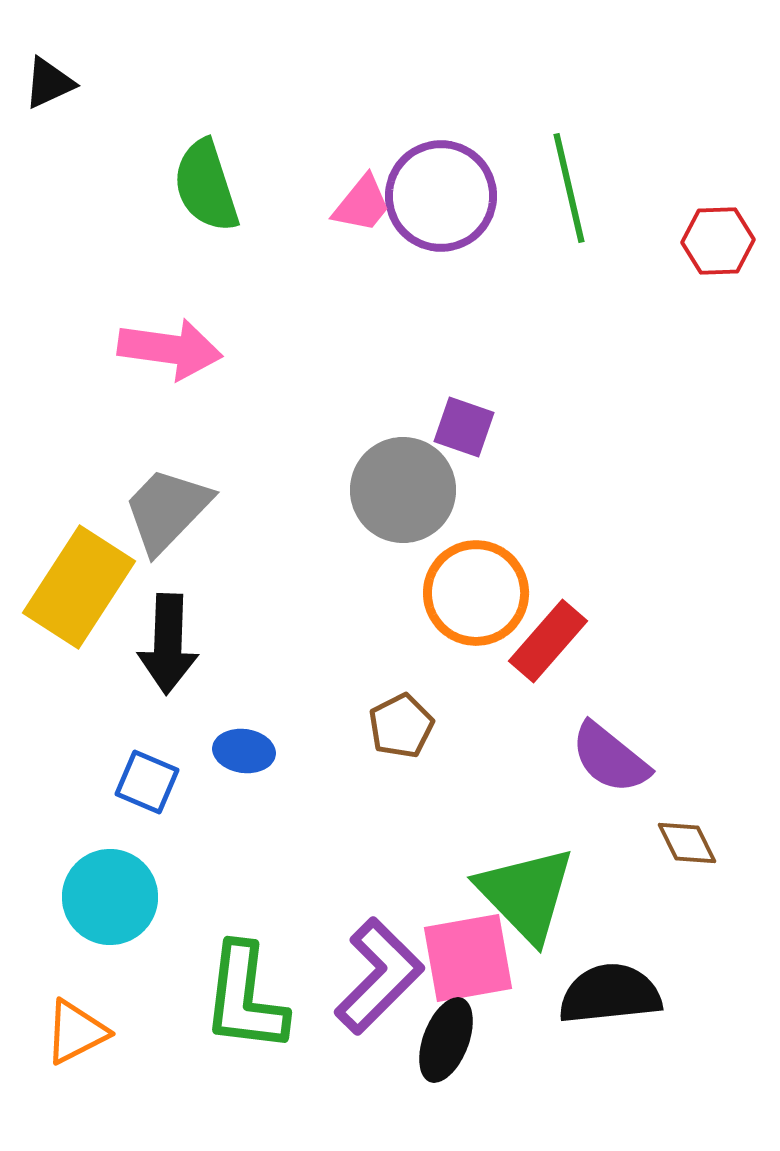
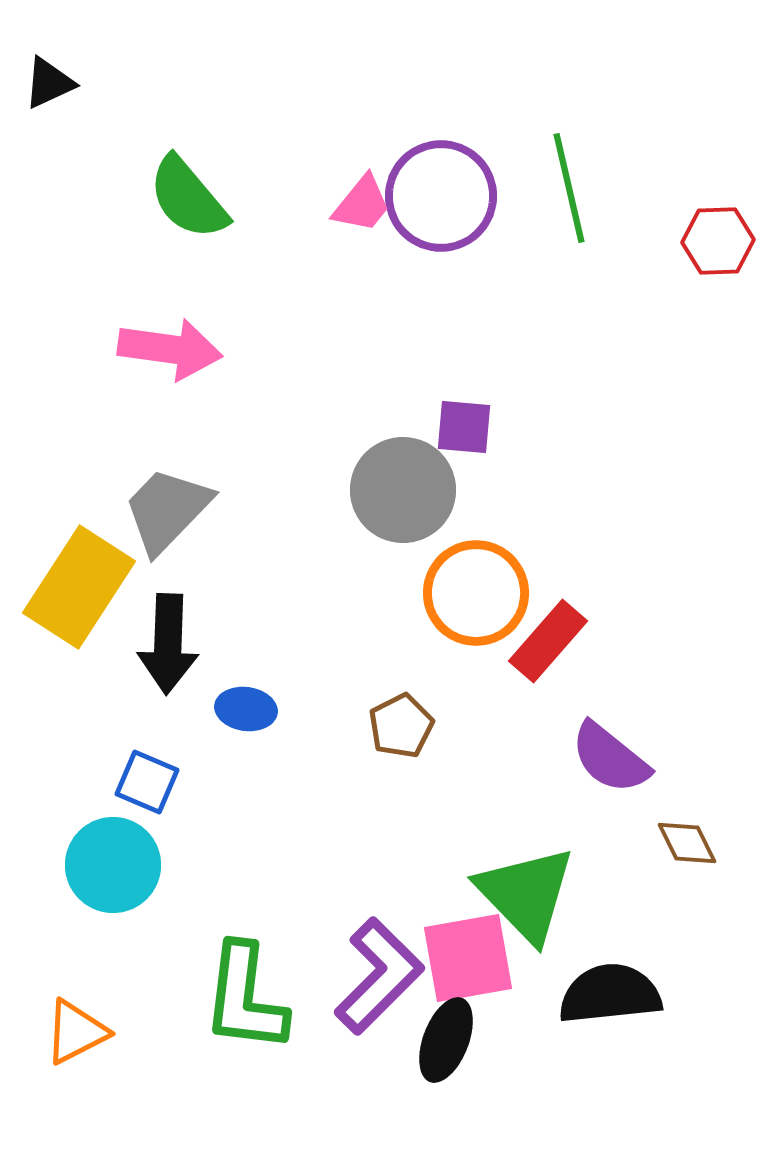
green semicircle: moved 18 px left, 12 px down; rotated 22 degrees counterclockwise
purple square: rotated 14 degrees counterclockwise
blue ellipse: moved 2 px right, 42 px up
cyan circle: moved 3 px right, 32 px up
